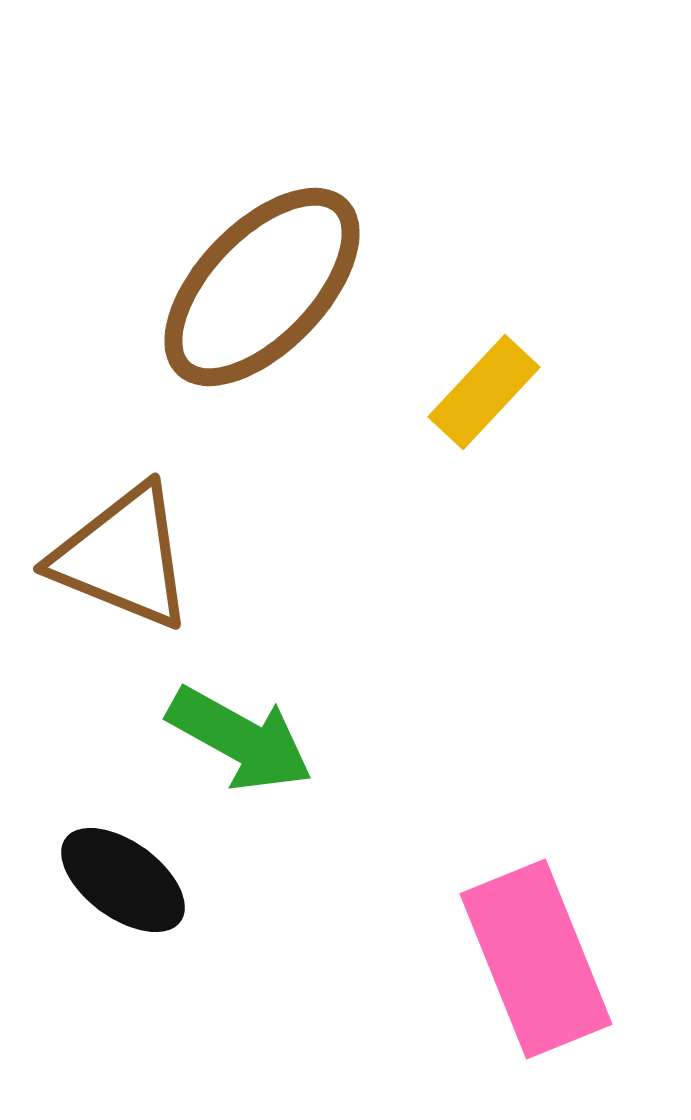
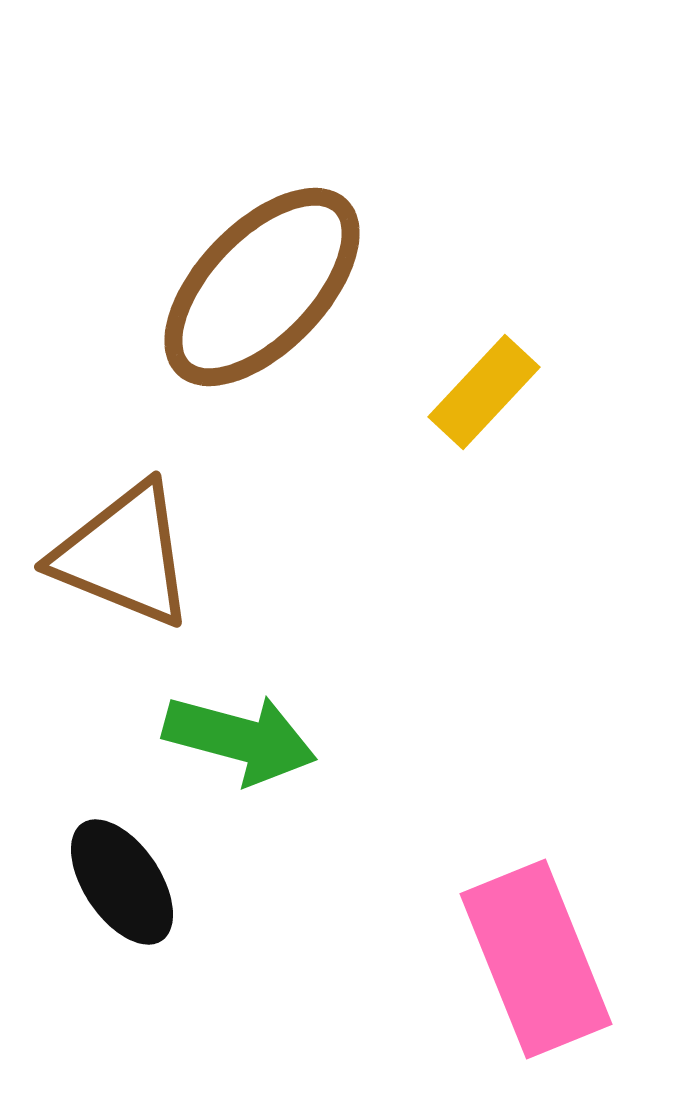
brown triangle: moved 1 px right, 2 px up
green arrow: rotated 14 degrees counterclockwise
black ellipse: moved 1 px left, 2 px down; rotated 20 degrees clockwise
